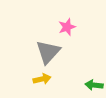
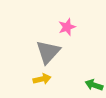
green arrow: rotated 12 degrees clockwise
